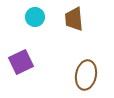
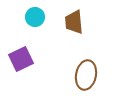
brown trapezoid: moved 3 px down
purple square: moved 3 px up
